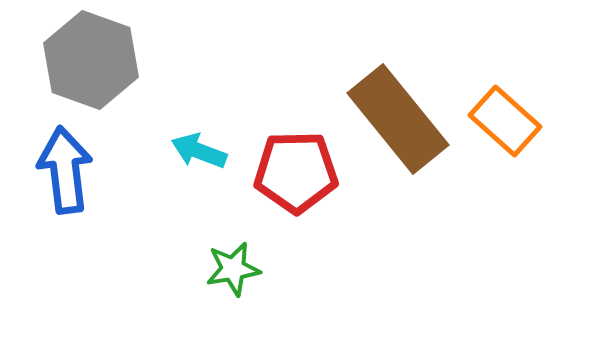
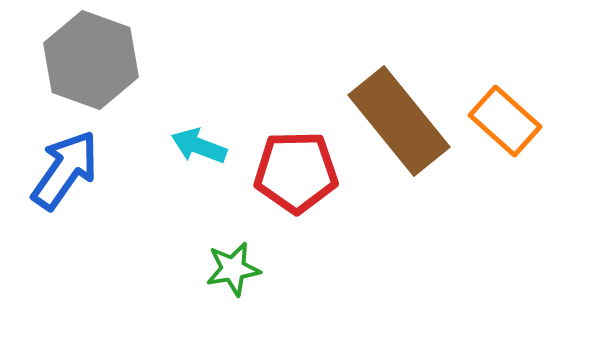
brown rectangle: moved 1 px right, 2 px down
cyan arrow: moved 5 px up
blue arrow: rotated 42 degrees clockwise
